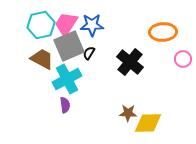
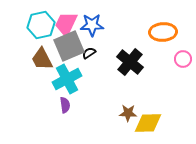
pink trapezoid: rotated 8 degrees counterclockwise
black semicircle: rotated 24 degrees clockwise
brown trapezoid: rotated 145 degrees counterclockwise
